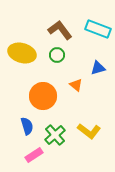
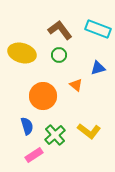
green circle: moved 2 px right
